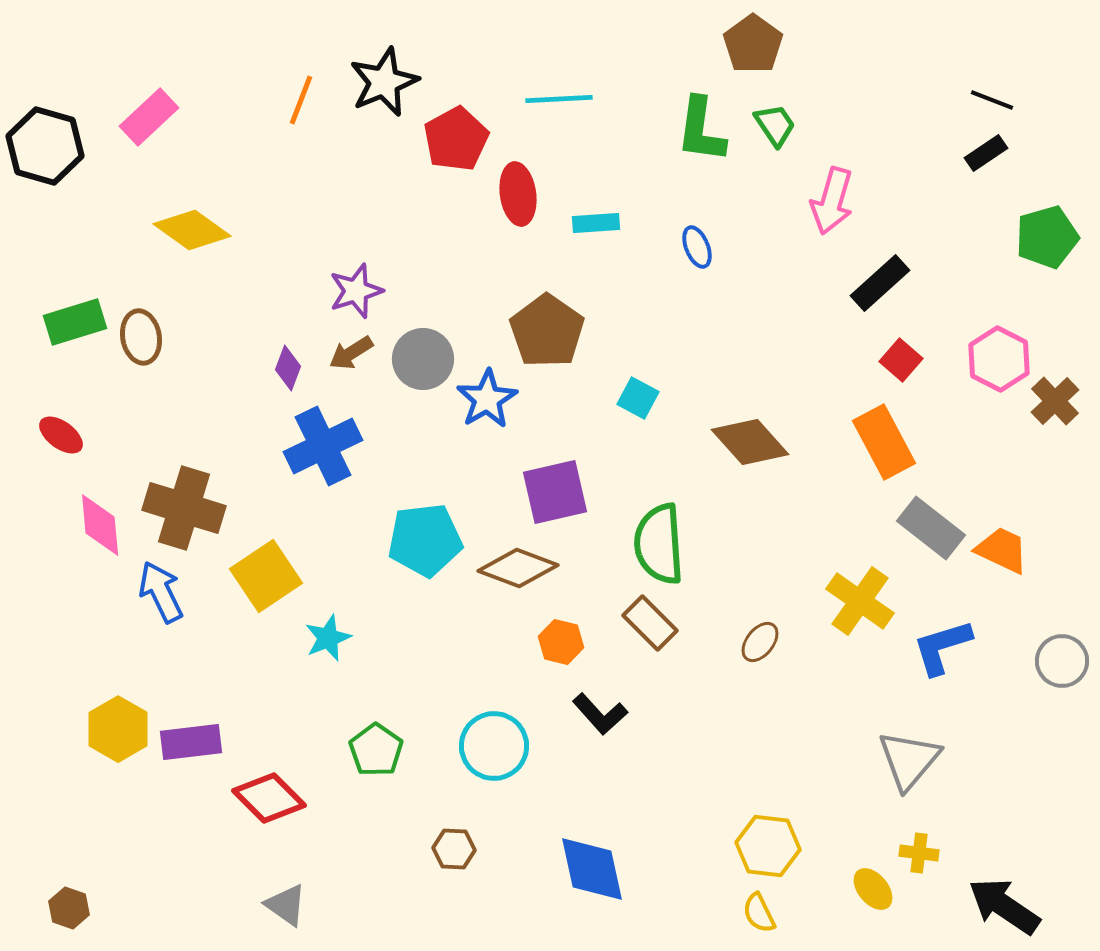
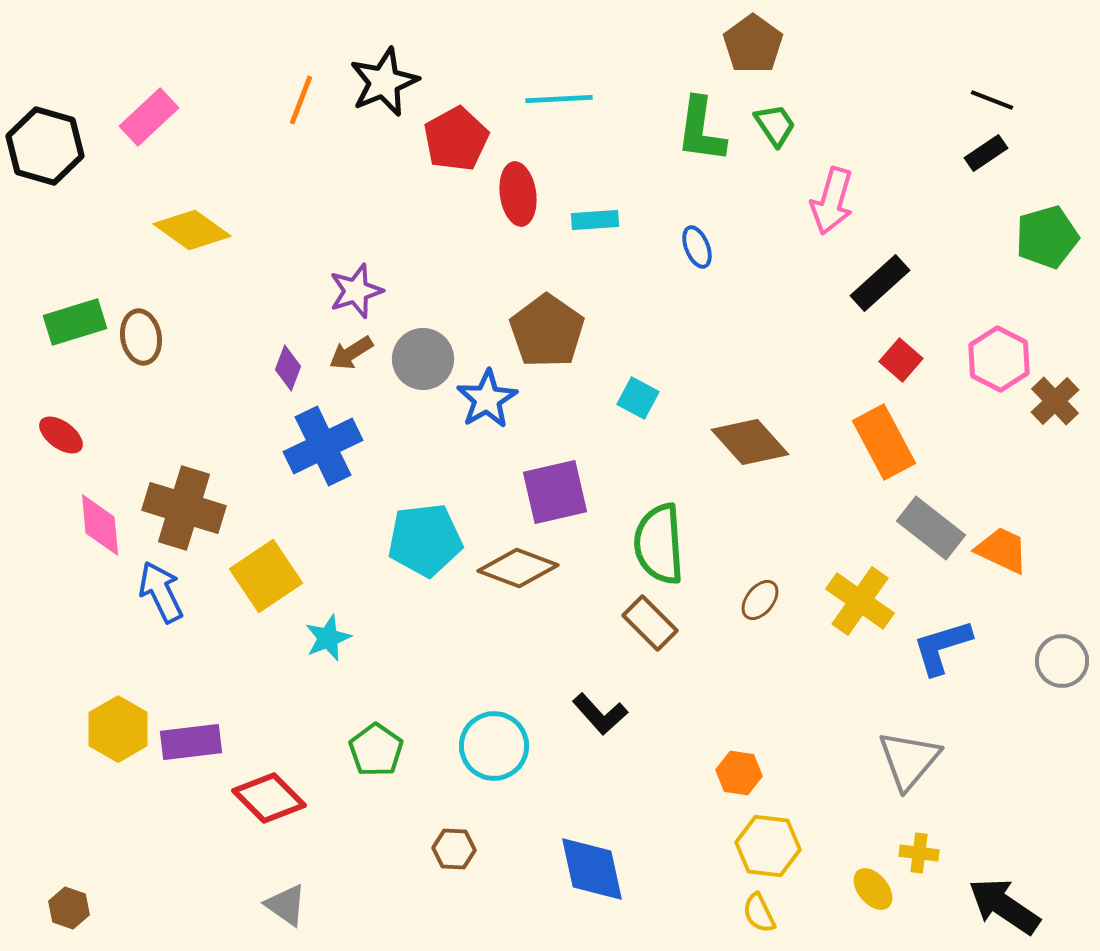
cyan rectangle at (596, 223): moved 1 px left, 3 px up
orange hexagon at (561, 642): moved 178 px right, 131 px down; rotated 6 degrees counterclockwise
brown ellipse at (760, 642): moved 42 px up
